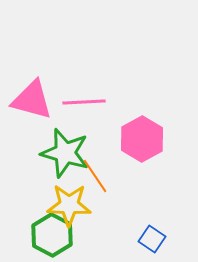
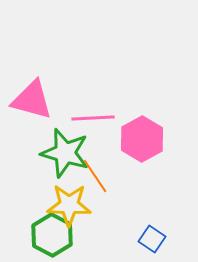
pink line: moved 9 px right, 16 px down
